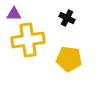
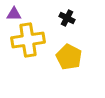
yellow pentagon: moved 2 px up; rotated 20 degrees clockwise
